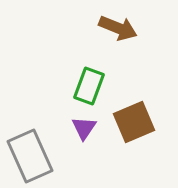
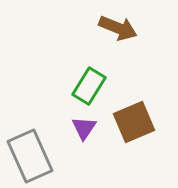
green rectangle: rotated 12 degrees clockwise
